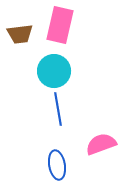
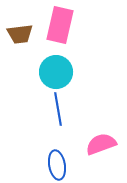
cyan circle: moved 2 px right, 1 px down
